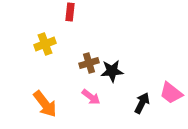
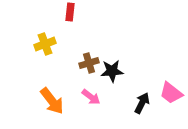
orange arrow: moved 7 px right, 3 px up
